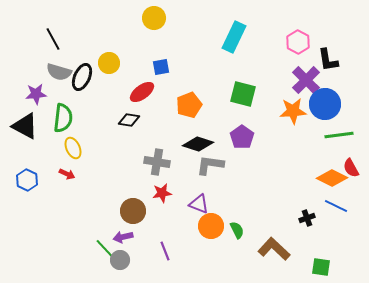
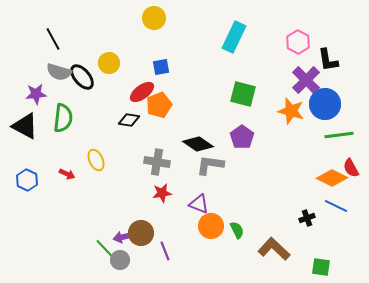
black ellipse at (82, 77): rotated 64 degrees counterclockwise
orange pentagon at (189, 105): moved 30 px left
orange star at (293, 111): moved 2 px left; rotated 20 degrees clockwise
black diamond at (198, 144): rotated 16 degrees clockwise
yellow ellipse at (73, 148): moved 23 px right, 12 px down
brown circle at (133, 211): moved 8 px right, 22 px down
